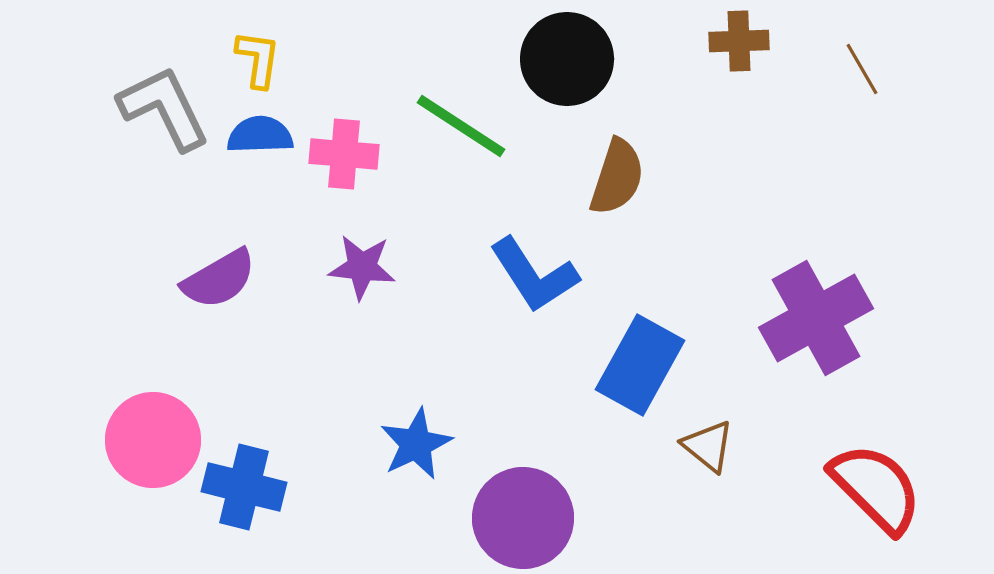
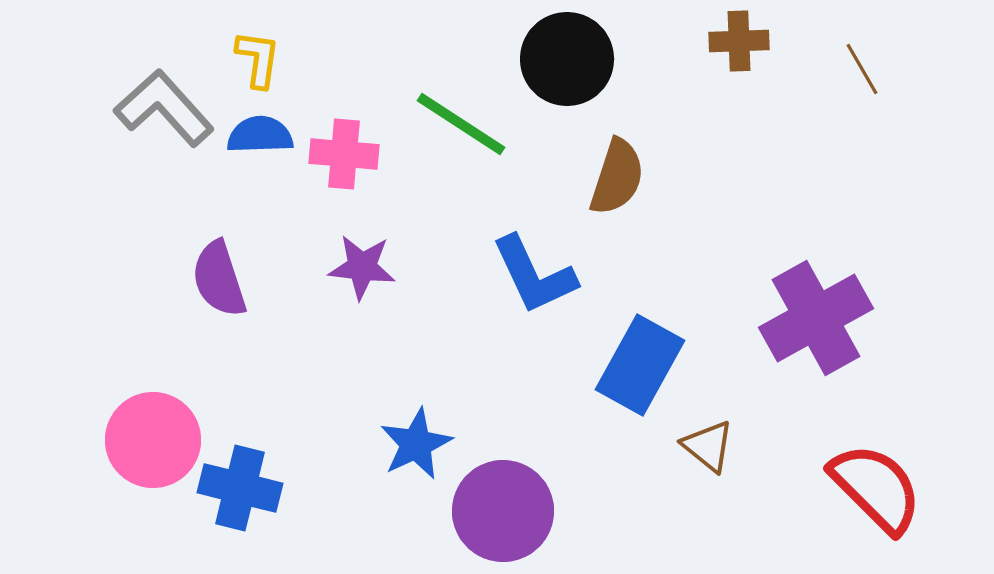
gray L-shape: rotated 16 degrees counterclockwise
green line: moved 2 px up
blue L-shape: rotated 8 degrees clockwise
purple semicircle: rotated 102 degrees clockwise
blue cross: moved 4 px left, 1 px down
purple circle: moved 20 px left, 7 px up
